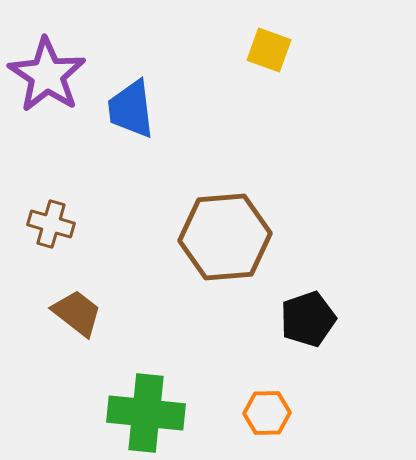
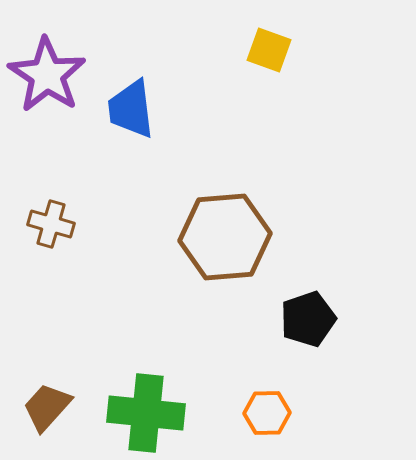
brown trapezoid: moved 30 px left, 94 px down; rotated 86 degrees counterclockwise
